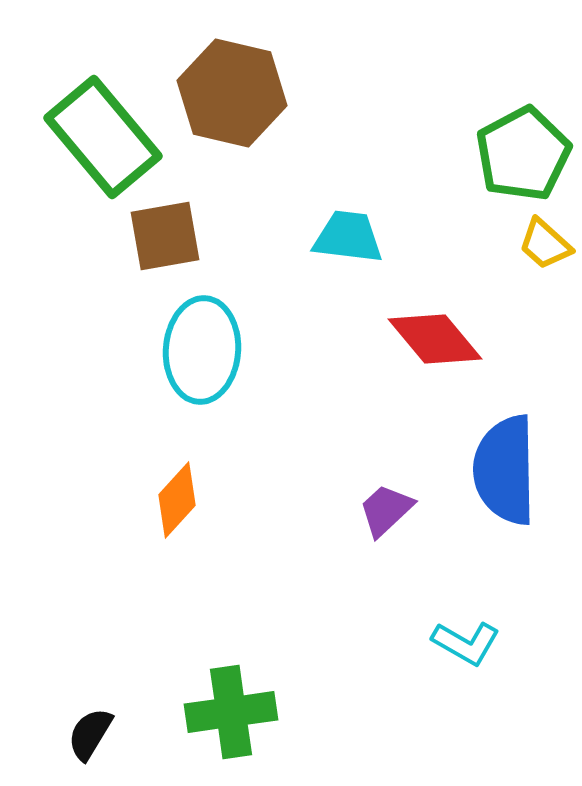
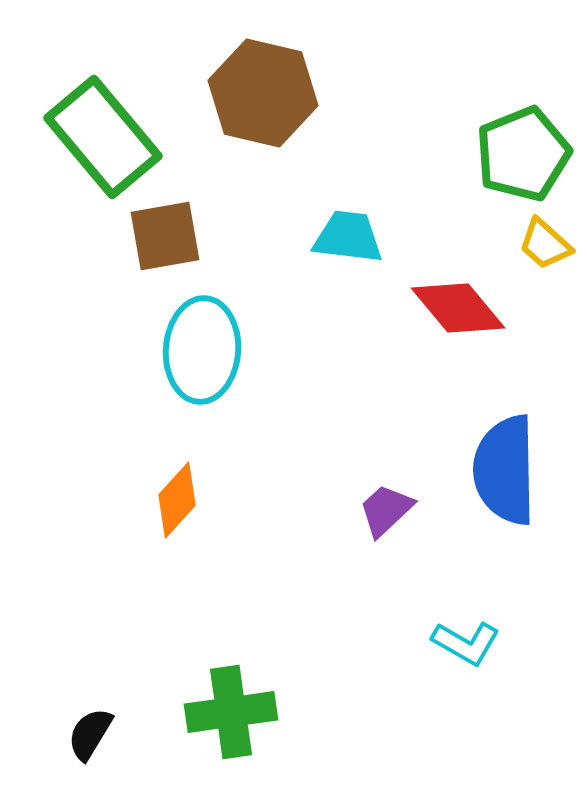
brown hexagon: moved 31 px right
green pentagon: rotated 6 degrees clockwise
red diamond: moved 23 px right, 31 px up
